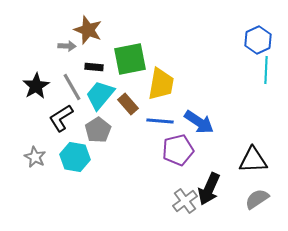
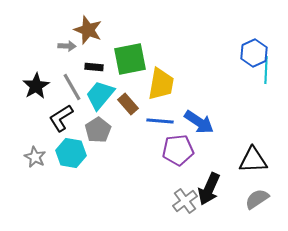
blue hexagon: moved 4 px left, 13 px down
purple pentagon: rotated 8 degrees clockwise
cyan hexagon: moved 4 px left, 4 px up
